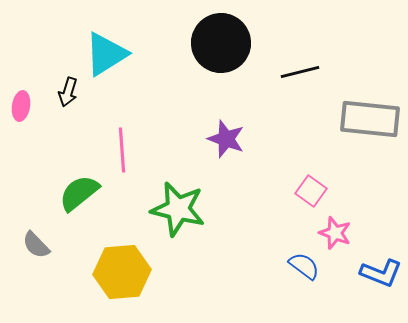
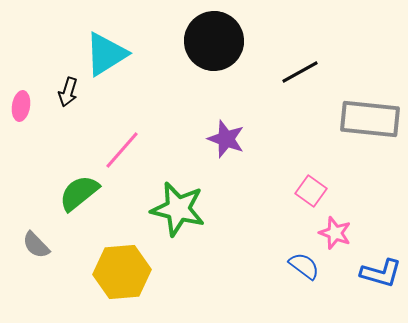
black circle: moved 7 px left, 2 px up
black line: rotated 15 degrees counterclockwise
pink line: rotated 45 degrees clockwise
blue L-shape: rotated 6 degrees counterclockwise
